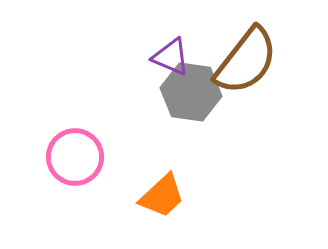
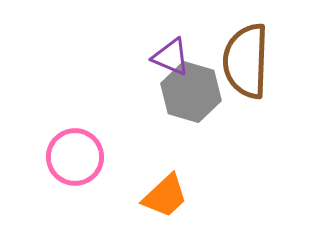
brown semicircle: rotated 144 degrees clockwise
gray hexagon: rotated 8 degrees clockwise
orange trapezoid: moved 3 px right
